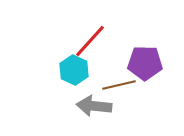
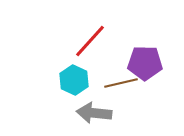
cyan hexagon: moved 10 px down
brown line: moved 2 px right, 2 px up
gray arrow: moved 7 px down
